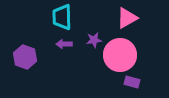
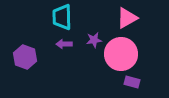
pink circle: moved 1 px right, 1 px up
